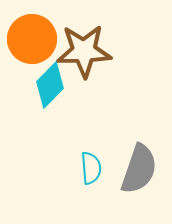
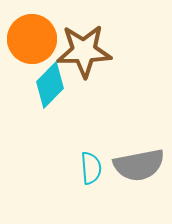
gray semicircle: moved 4 px up; rotated 60 degrees clockwise
